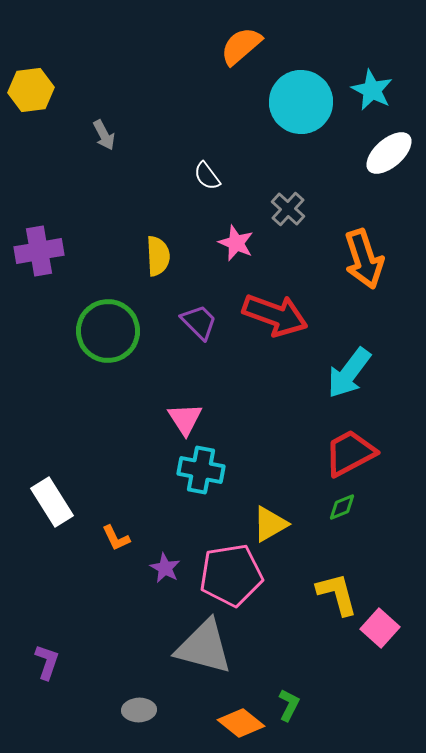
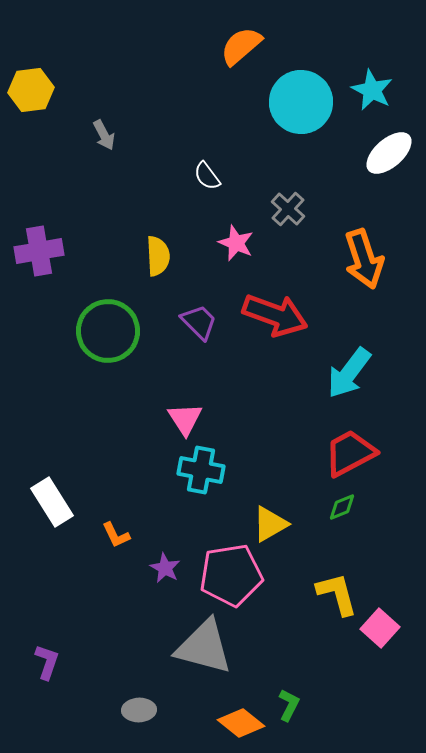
orange L-shape: moved 3 px up
